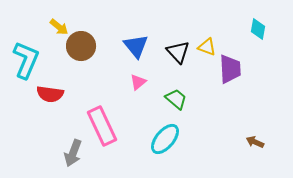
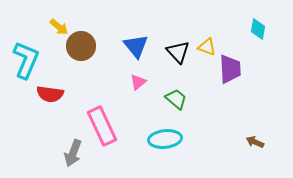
cyan ellipse: rotated 44 degrees clockwise
